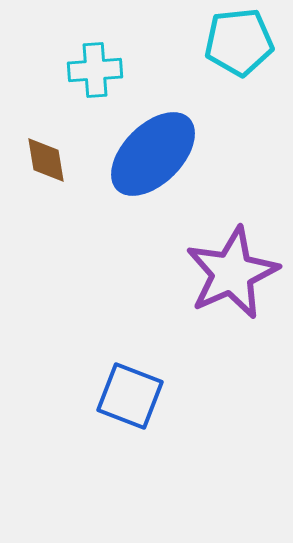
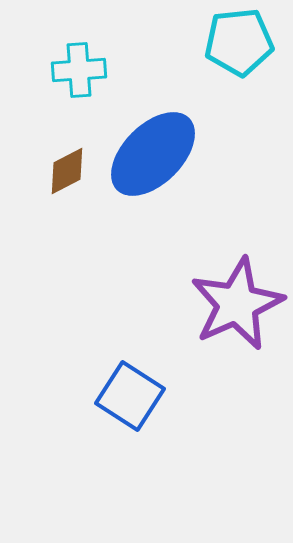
cyan cross: moved 16 px left
brown diamond: moved 21 px right, 11 px down; rotated 72 degrees clockwise
purple star: moved 5 px right, 31 px down
blue square: rotated 12 degrees clockwise
